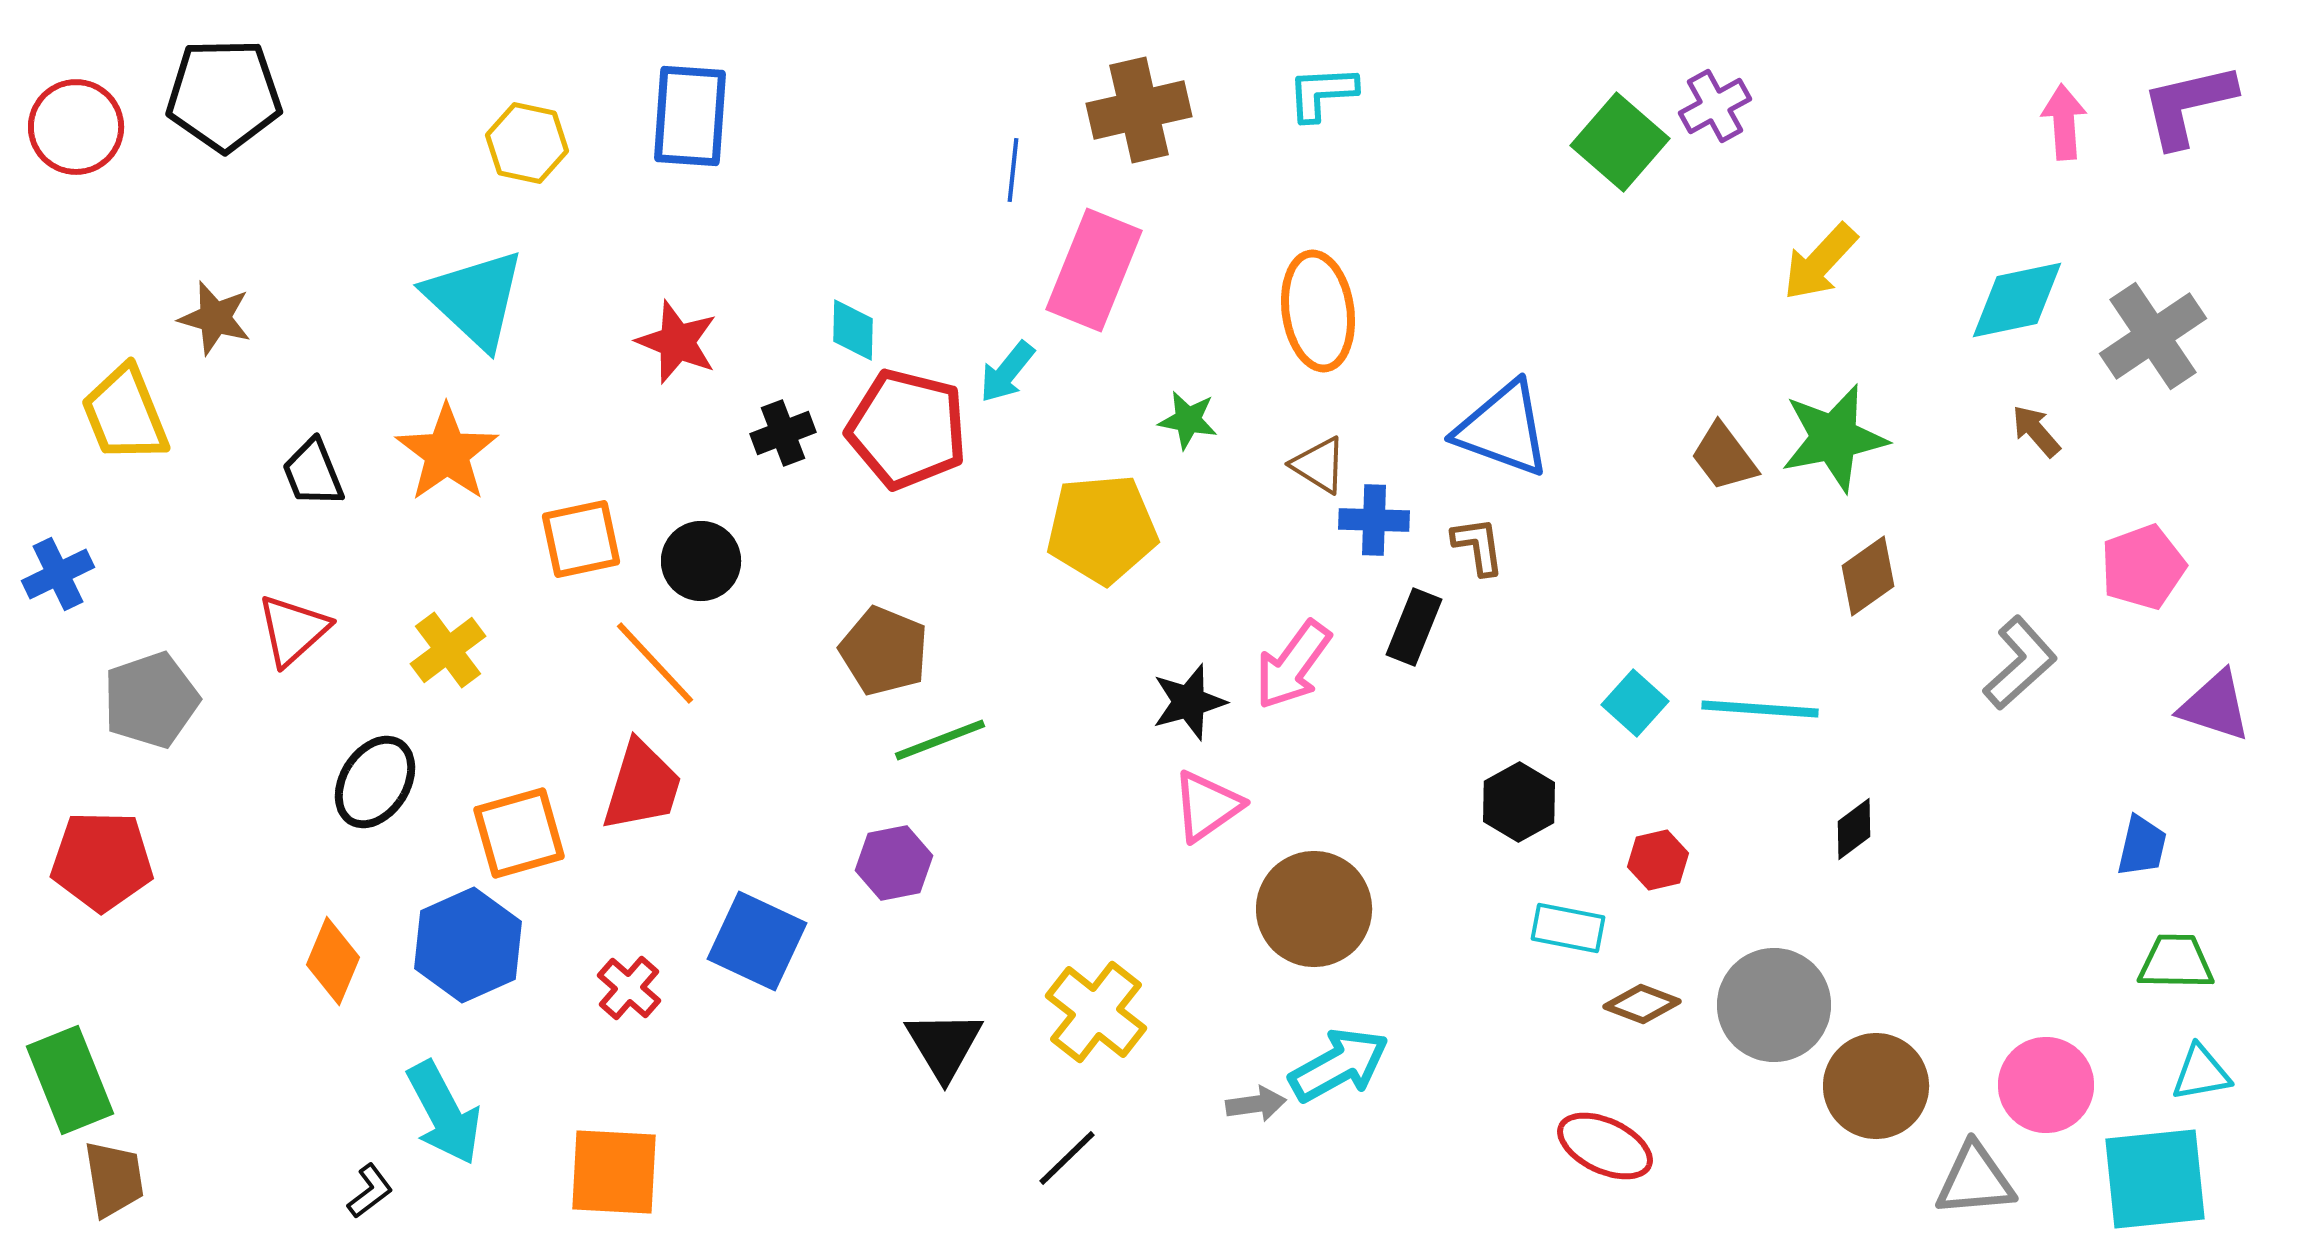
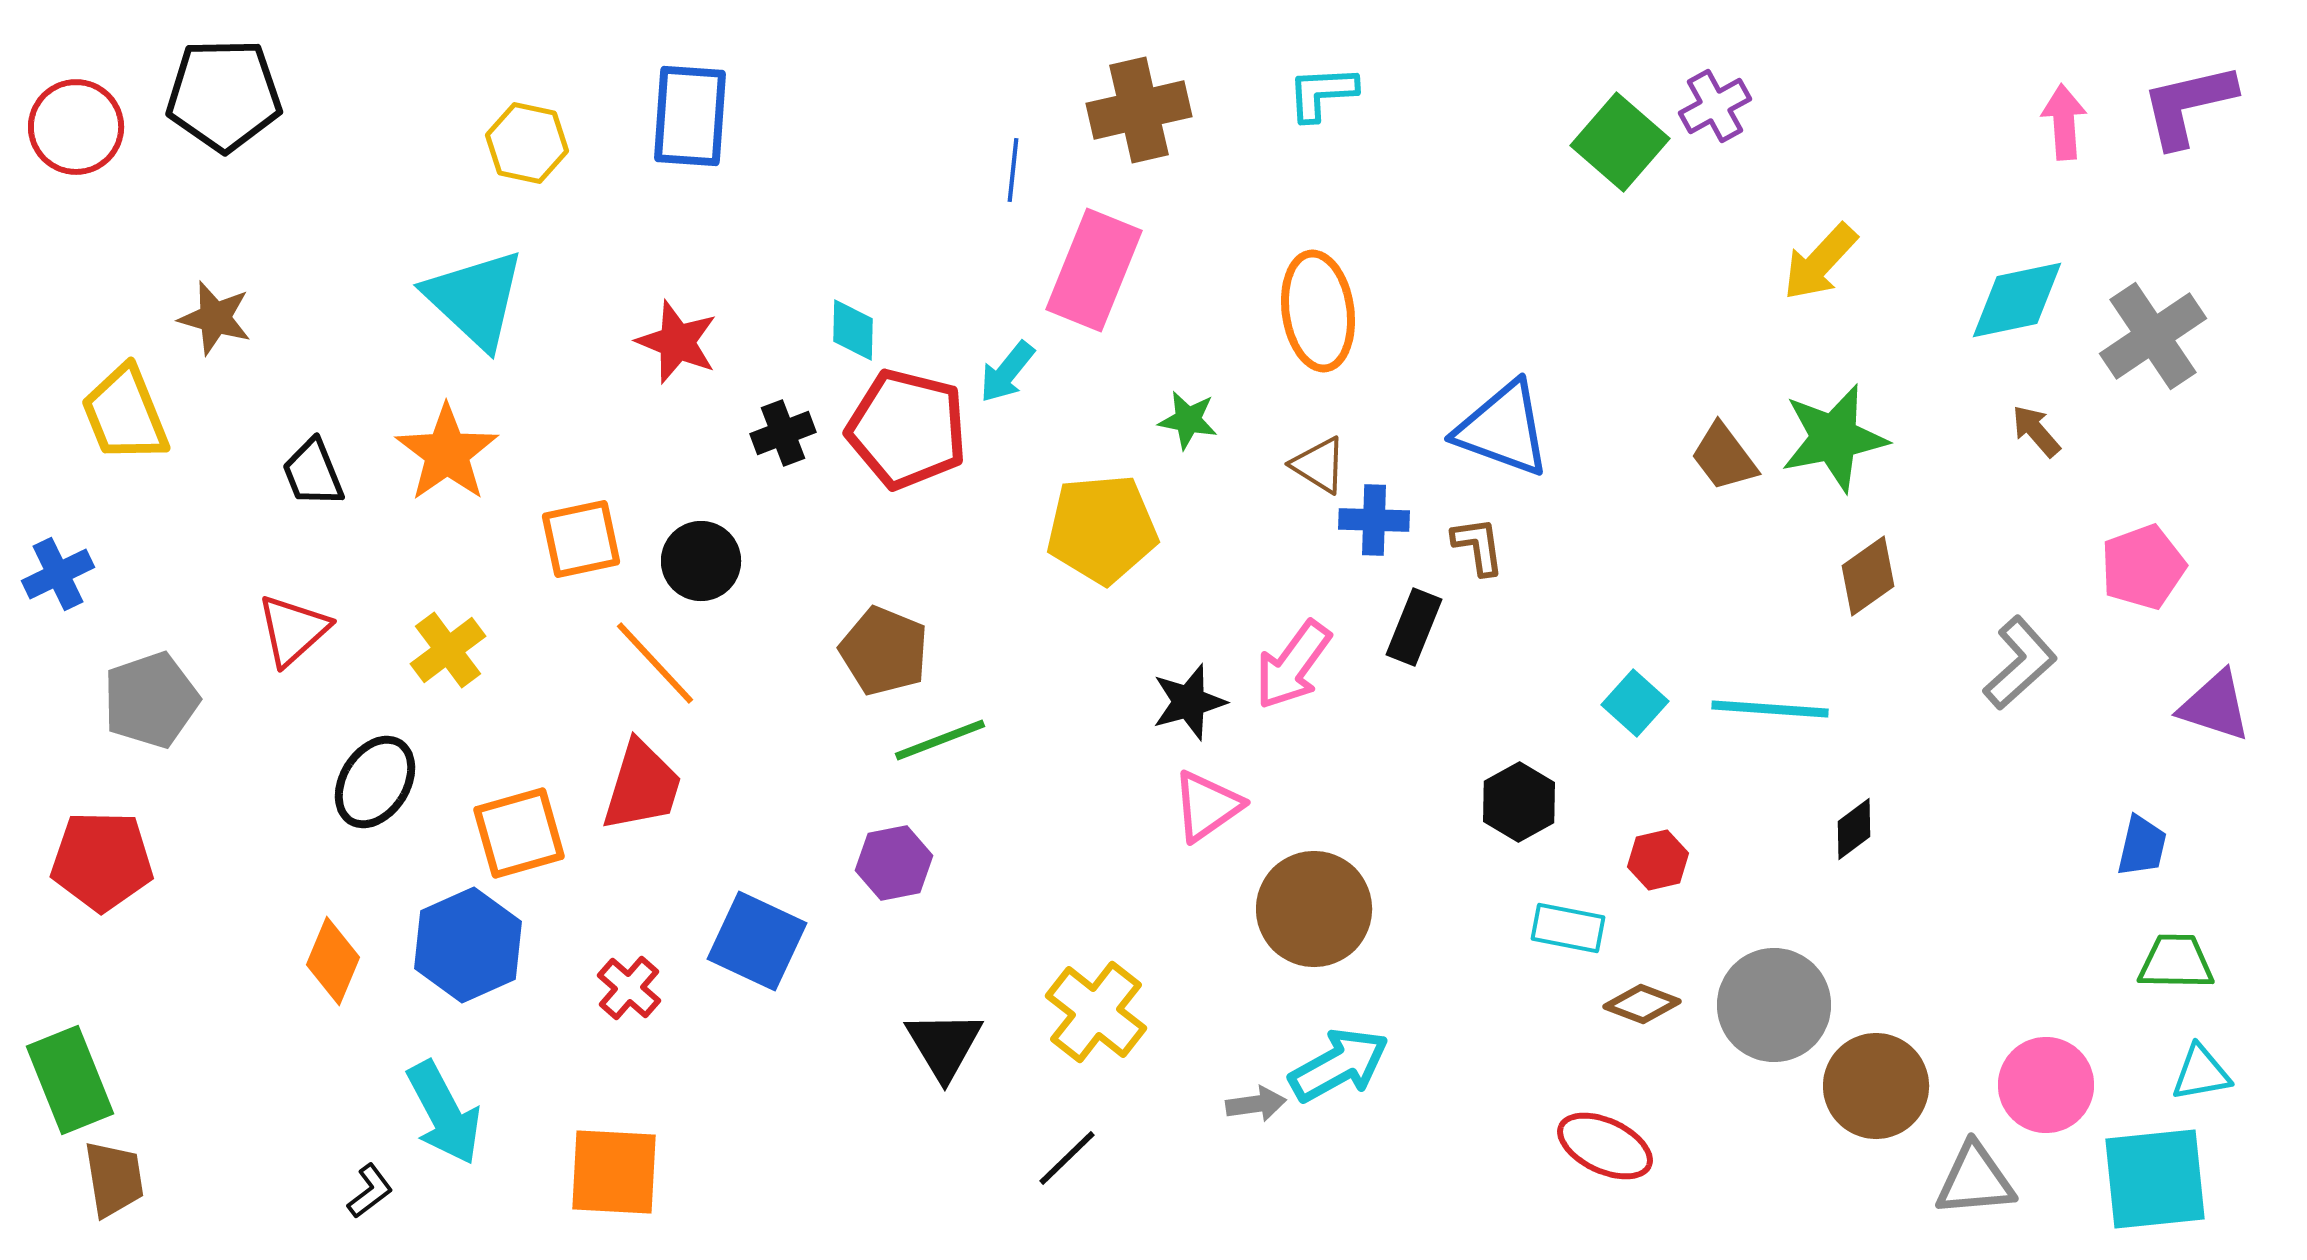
cyan line at (1760, 709): moved 10 px right
